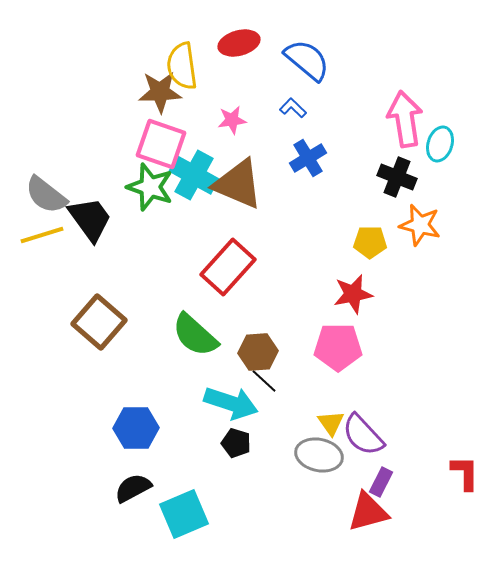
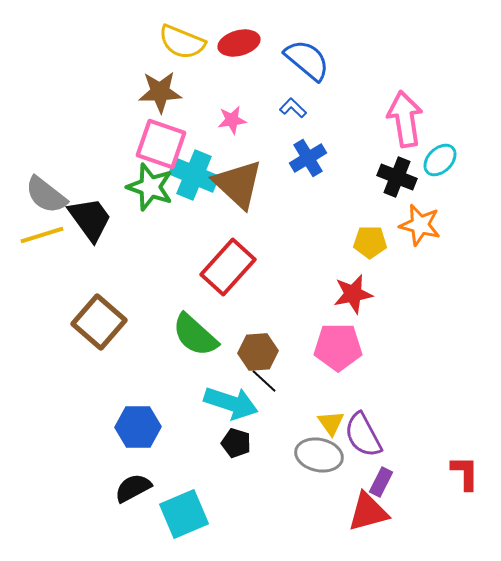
yellow semicircle: moved 24 px up; rotated 60 degrees counterclockwise
cyan ellipse: moved 16 px down; rotated 28 degrees clockwise
cyan cross: rotated 6 degrees counterclockwise
brown triangle: rotated 20 degrees clockwise
blue hexagon: moved 2 px right, 1 px up
purple semicircle: rotated 15 degrees clockwise
